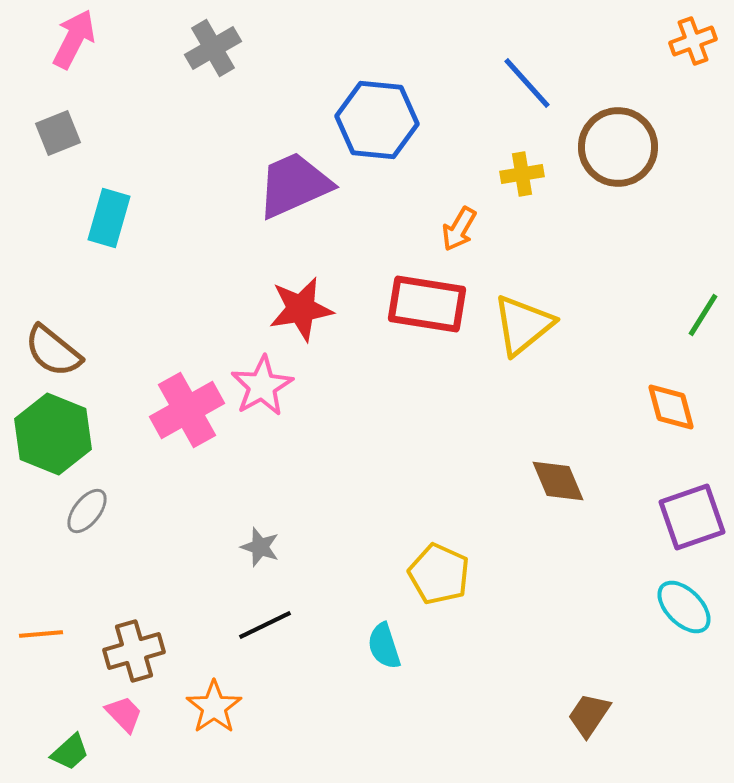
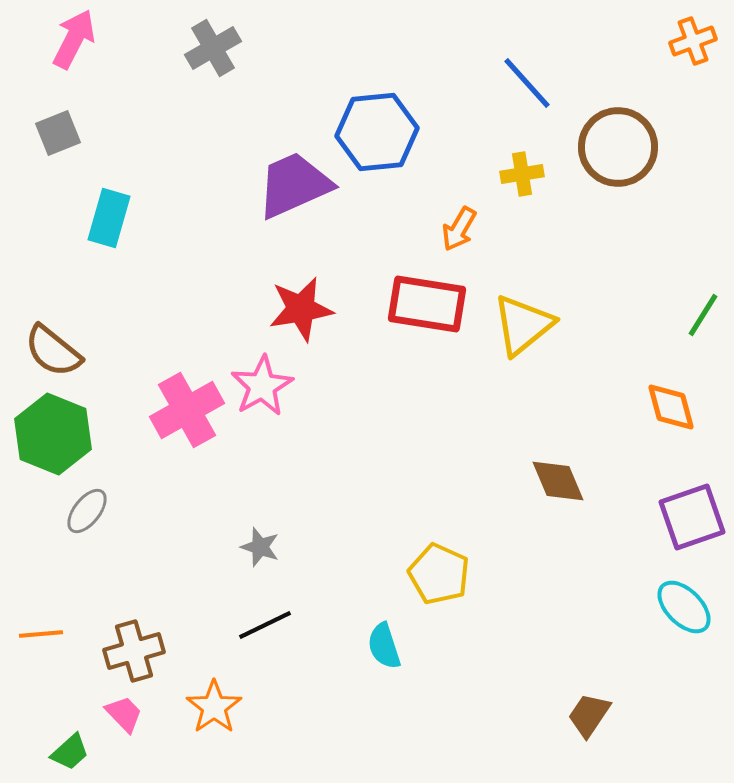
blue hexagon: moved 12 px down; rotated 12 degrees counterclockwise
